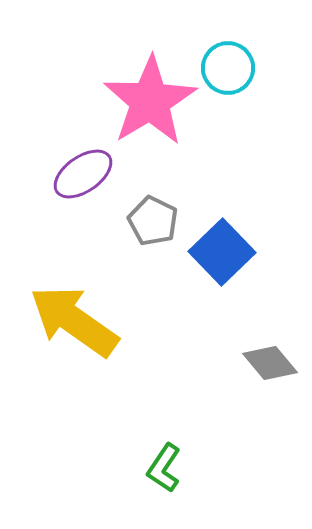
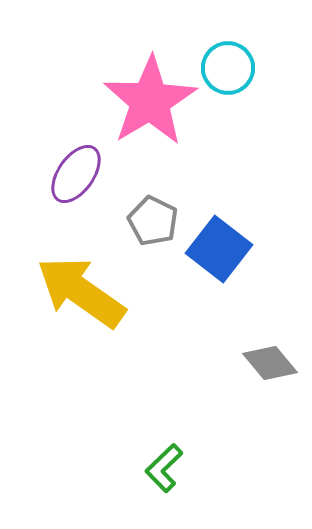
purple ellipse: moved 7 px left; rotated 20 degrees counterclockwise
blue square: moved 3 px left, 3 px up; rotated 8 degrees counterclockwise
yellow arrow: moved 7 px right, 29 px up
green L-shape: rotated 12 degrees clockwise
